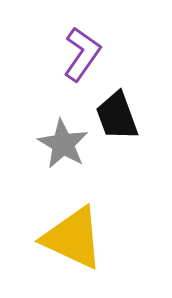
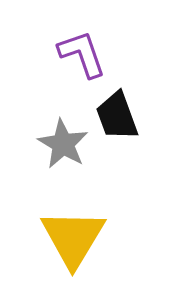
purple L-shape: rotated 54 degrees counterclockwise
yellow triangle: rotated 36 degrees clockwise
